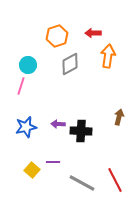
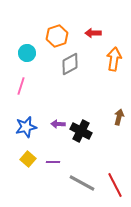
orange arrow: moved 6 px right, 3 px down
cyan circle: moved 1 px left, 12 px up
black cross: rotated 25 degrees clockwise
yellow square: moved 4 px left, 11 px up
red line: moved 5 px down
